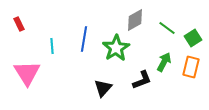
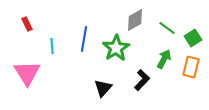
red rectangle: moved 8 px right
green arrow: moved 3 px up
black L-shape: rotated 25 degrees counterclockwise
